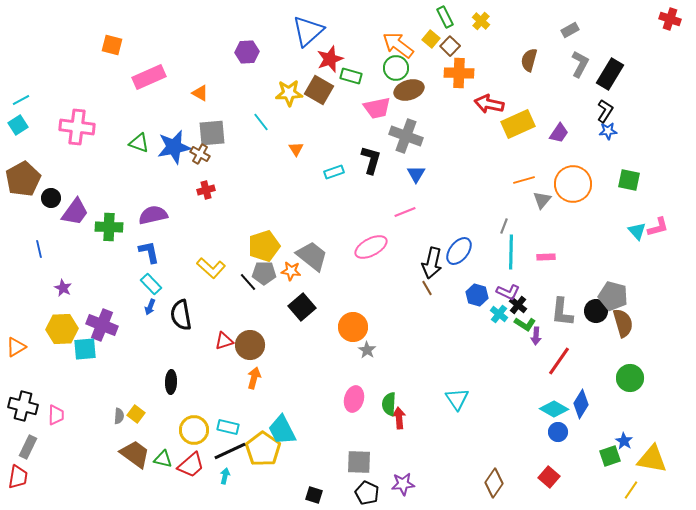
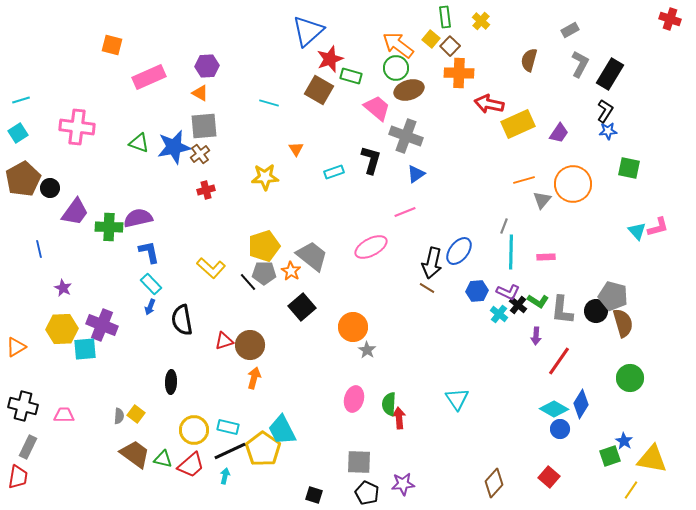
green rectangle at (445, 17): rotated 20 degrees clockwise
purple hexagon at (247, 52): moved 40 px left, 14 px down
yellow star at (289, 93): moved 24 px left, 84 px down
cyan line at (21, 100): rotated 12 degrees clockwise
pink trapezoid at (377, 108): rotated 128 degrees counterclockwise
cyan line at (261, 122): moved 8 px right, 19 px up; rotated 36 degrees counterclockwise
cyan square at (18, 125): moved 8 px down
gray square at (212, 133): moved 8 px left, 7 px up
brown cross at (200, 154): rotated 24 degrees clockwise
blue triangle at (416, 174): rotated 24 degrees clockwise
green square at (629, 180): moved 12 px up
black circle at (51, 198): moved 1 px left, 10 px up
purple semicircle at (153, 215): moved 15 px left, 3 px down
orange star at (291, 271): rotated 24 degrees clockwise
brown line at (427, 288): rotated 28 degrees counterclockwise
blue hexagon at (477, 295): moved 4 px up; rotated 20 degrees counterclockwise
gray L-shape at (562, 312): moved 2 px up
black semicircle at (181, 315): moved 1 px right, 5 px down
green L-shape at (525, 324): moved 13 px right, 23 px up
pink trapezoid at (56, 415): moved 8 px right; rotated 90 degrees counterclockwise
blue circle at (558, 432): moved 2 px right, 3 px up
brown diamond at (494, 483): rotated 8 degrees clockwise
